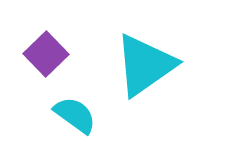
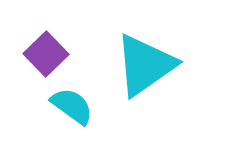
cyan semicircle: moved 3 px left, 9 px up
